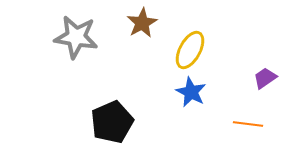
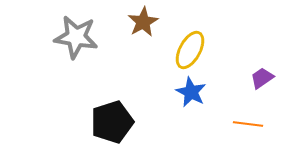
brown star: moved 1 px right, 1 px up
purple trapezoid: moved 3 px left
black pentagon: rotated 6 degrees clockwise
